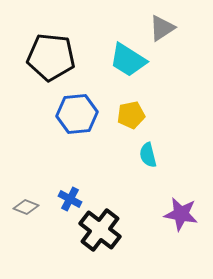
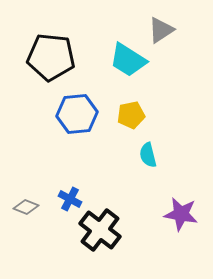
gray triangle: moved 1 px left, 2 px down
